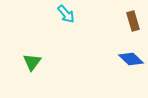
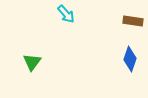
brown rectangle: rotated 66 degrees counterclockwise
blue diamond: moved 1 px left; rotated 65 degrees clockwise
